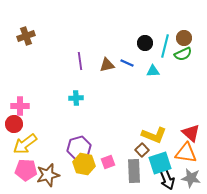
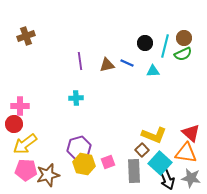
cyan square: rotated 30 degrees counterclockwise
